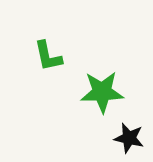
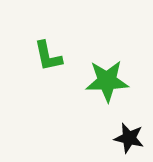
green star: moved 5 px right, 11 px up
